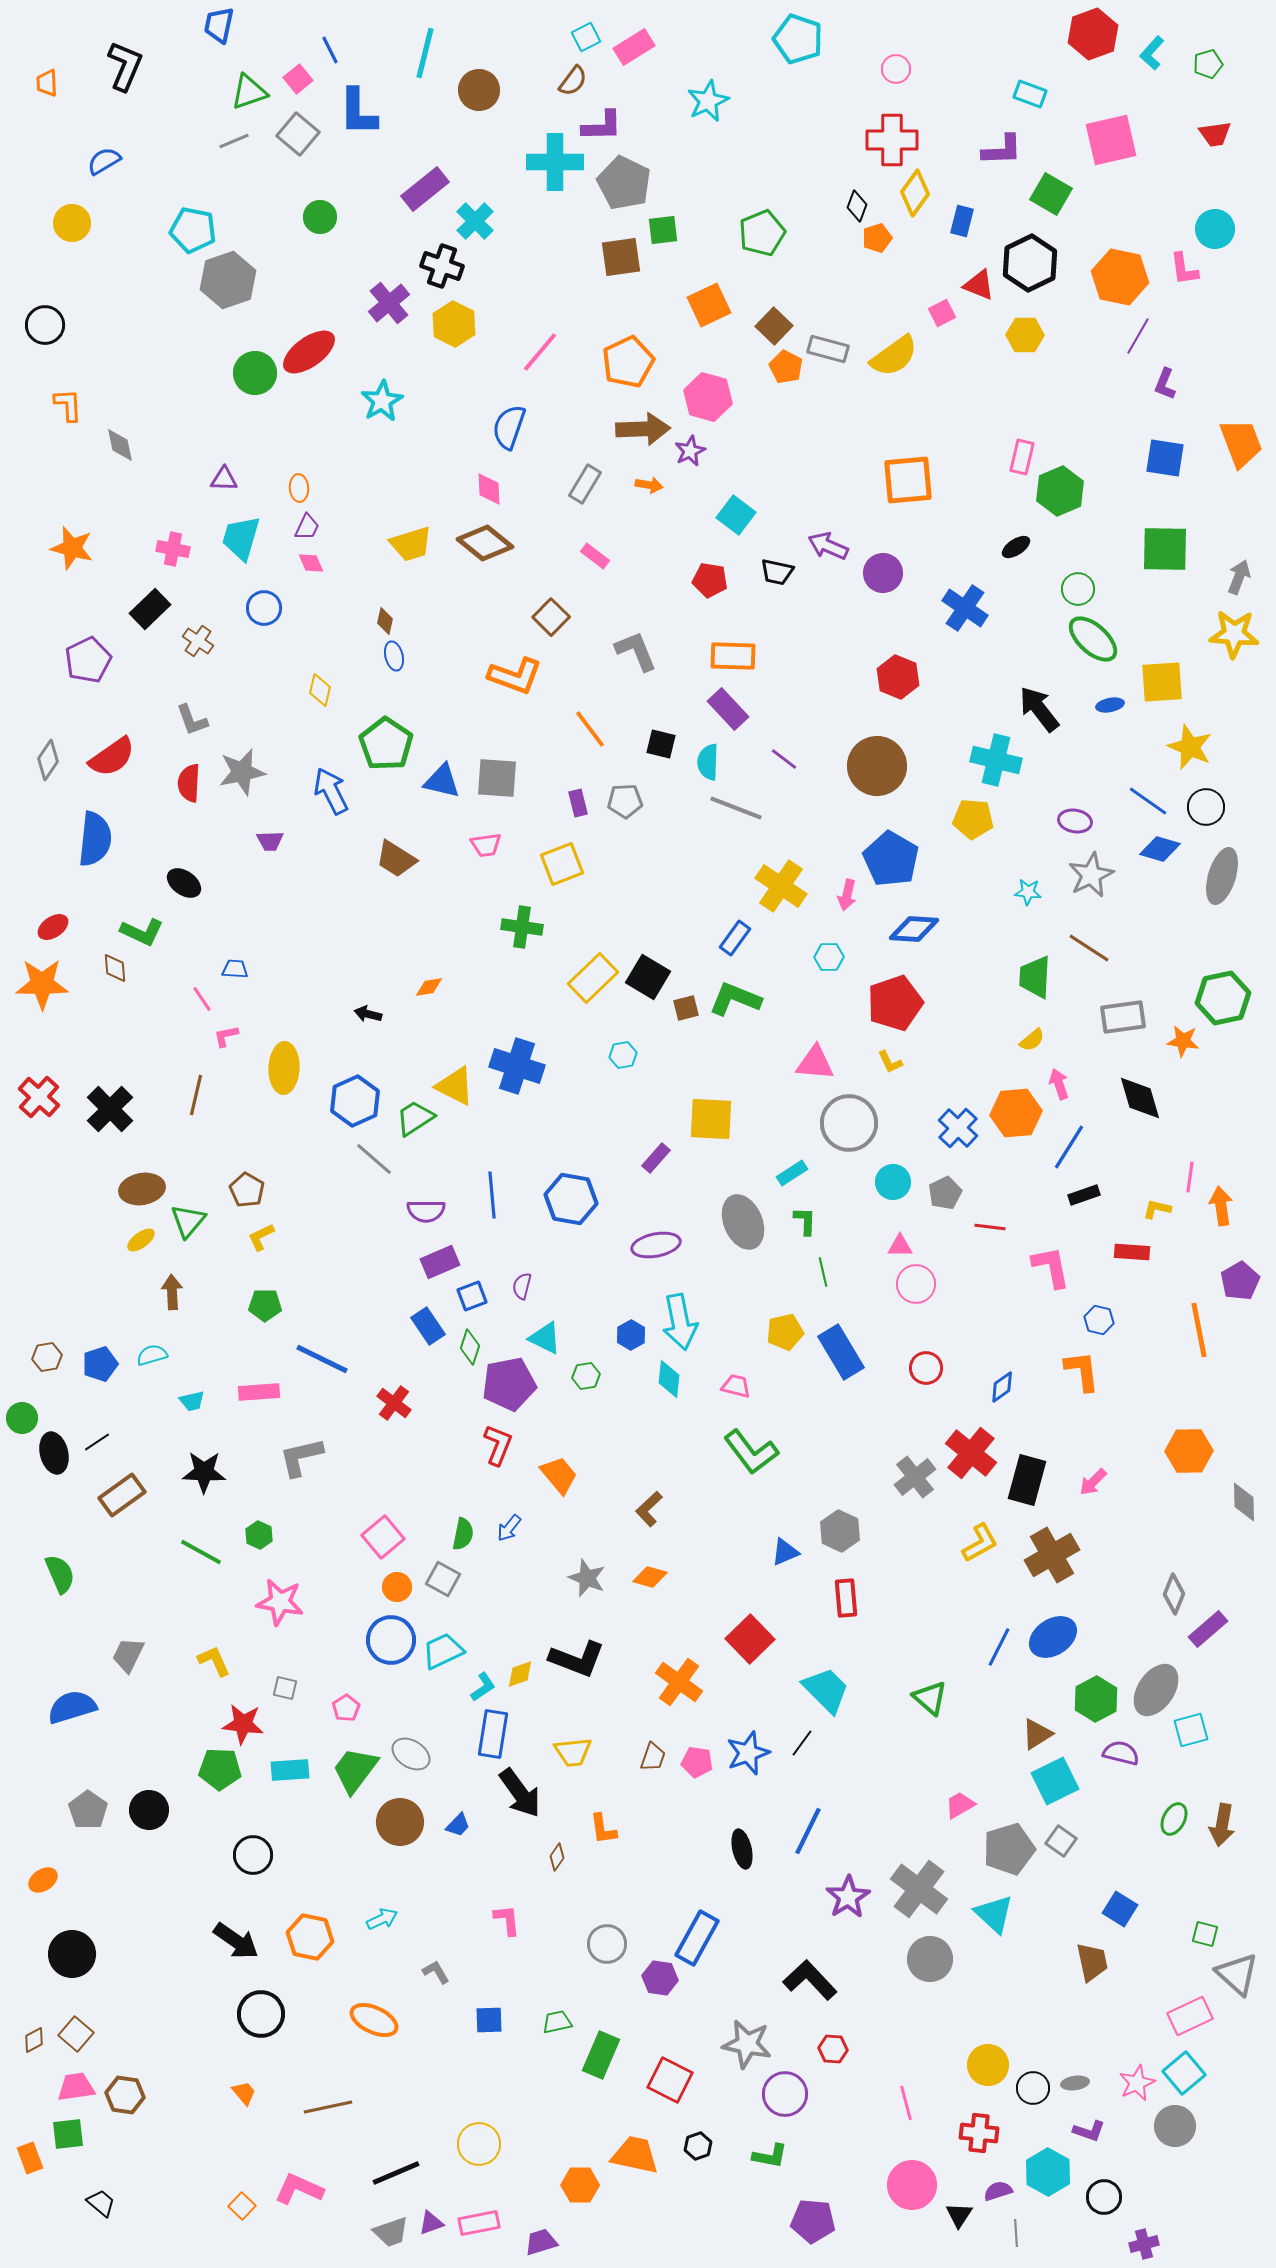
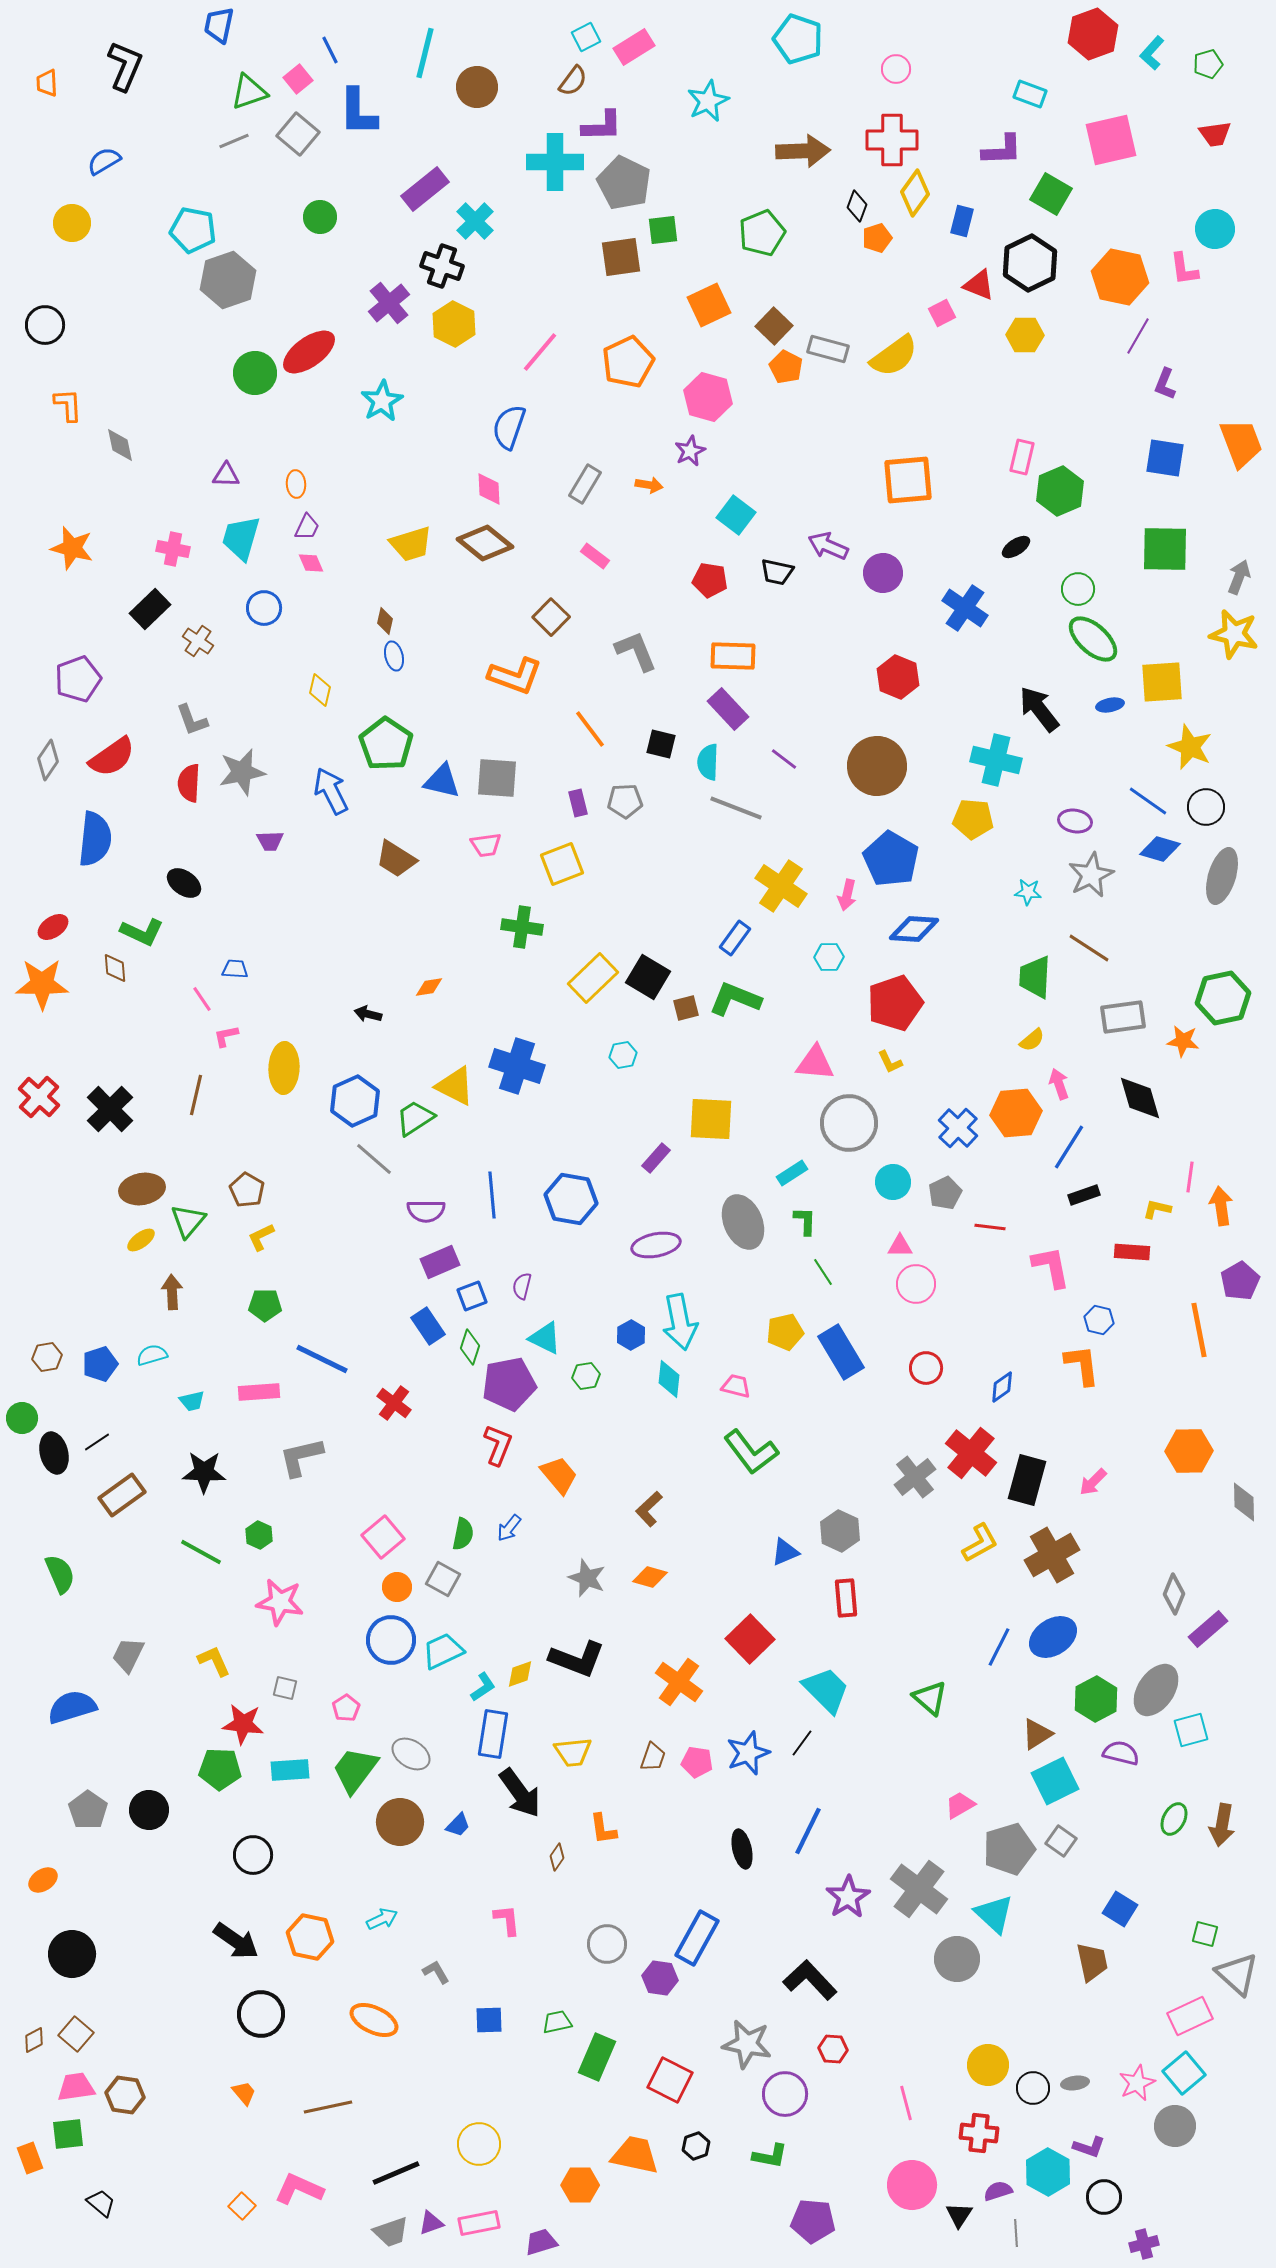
brown circle at (479, 90): moved 2 px left, 3 px up
brown arrow at (643, 429): moved 160 px right, 278 px up
purple triangle at (224, 479): moved 2 px right, 4 px up
orange ellipse at (299, 488): moved 3 px left, 4 px up
yellow star at (1234, 634): rotated 9 degrees clockwise
purple pentagon at (88, 660): moved 10 px left, 19 px down; rotated 6 degrees clockwise
green line at (823, 1272): rotated 20 degrees counterclockwise
orange L-shape at (1082, 1371): moved 6 px up
gray circle at (930, 1959): moved 27 px right
green rectangle at (601, 2055): moved 4 px left, 2 px down
purple L-shape at (1089, 2131): moved 16 px down
black hexagon at (698, 2146): moved 2 px left
